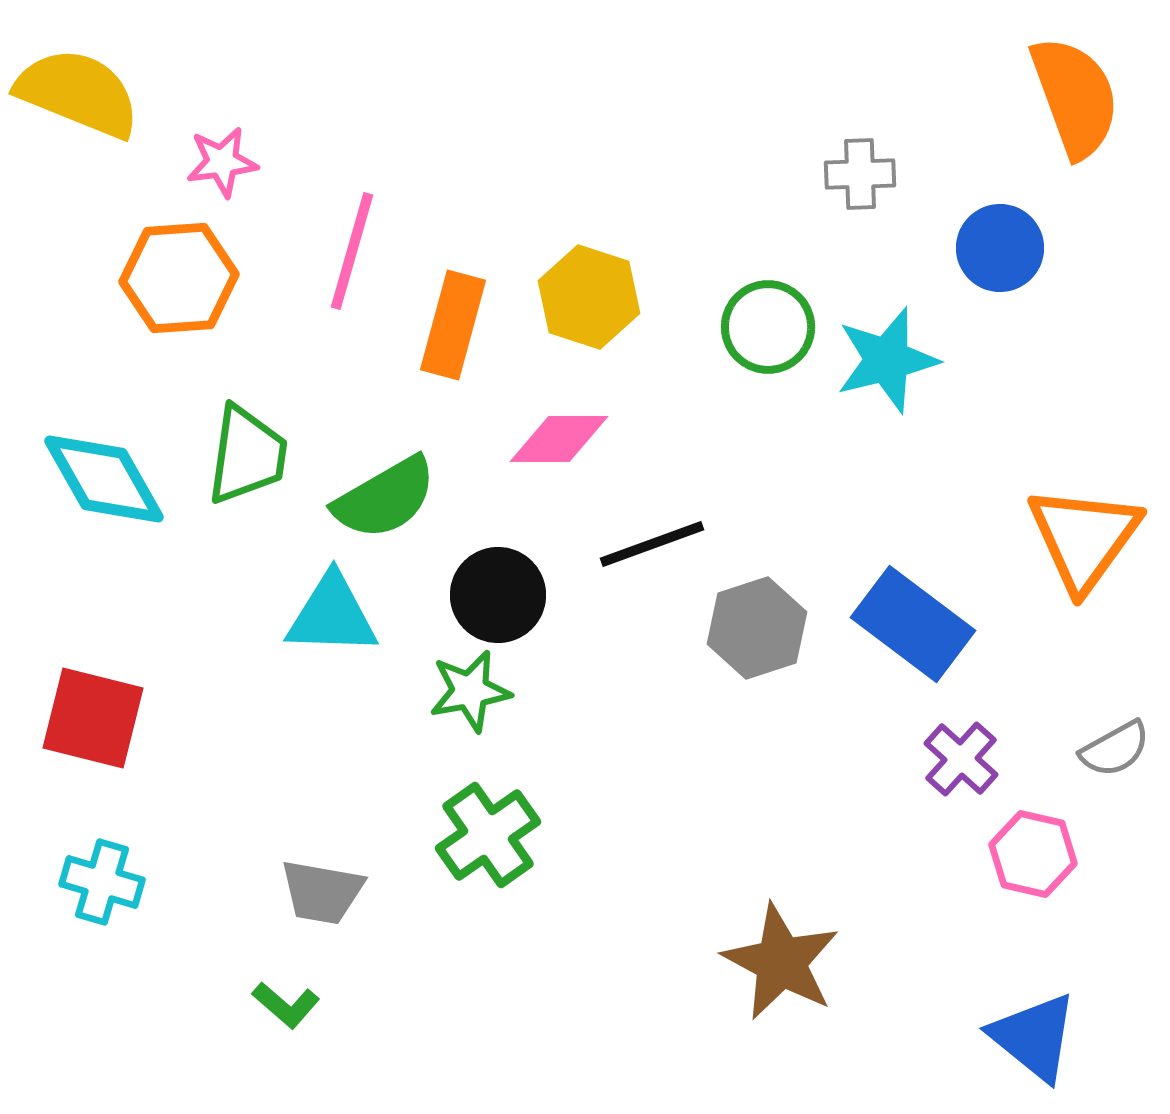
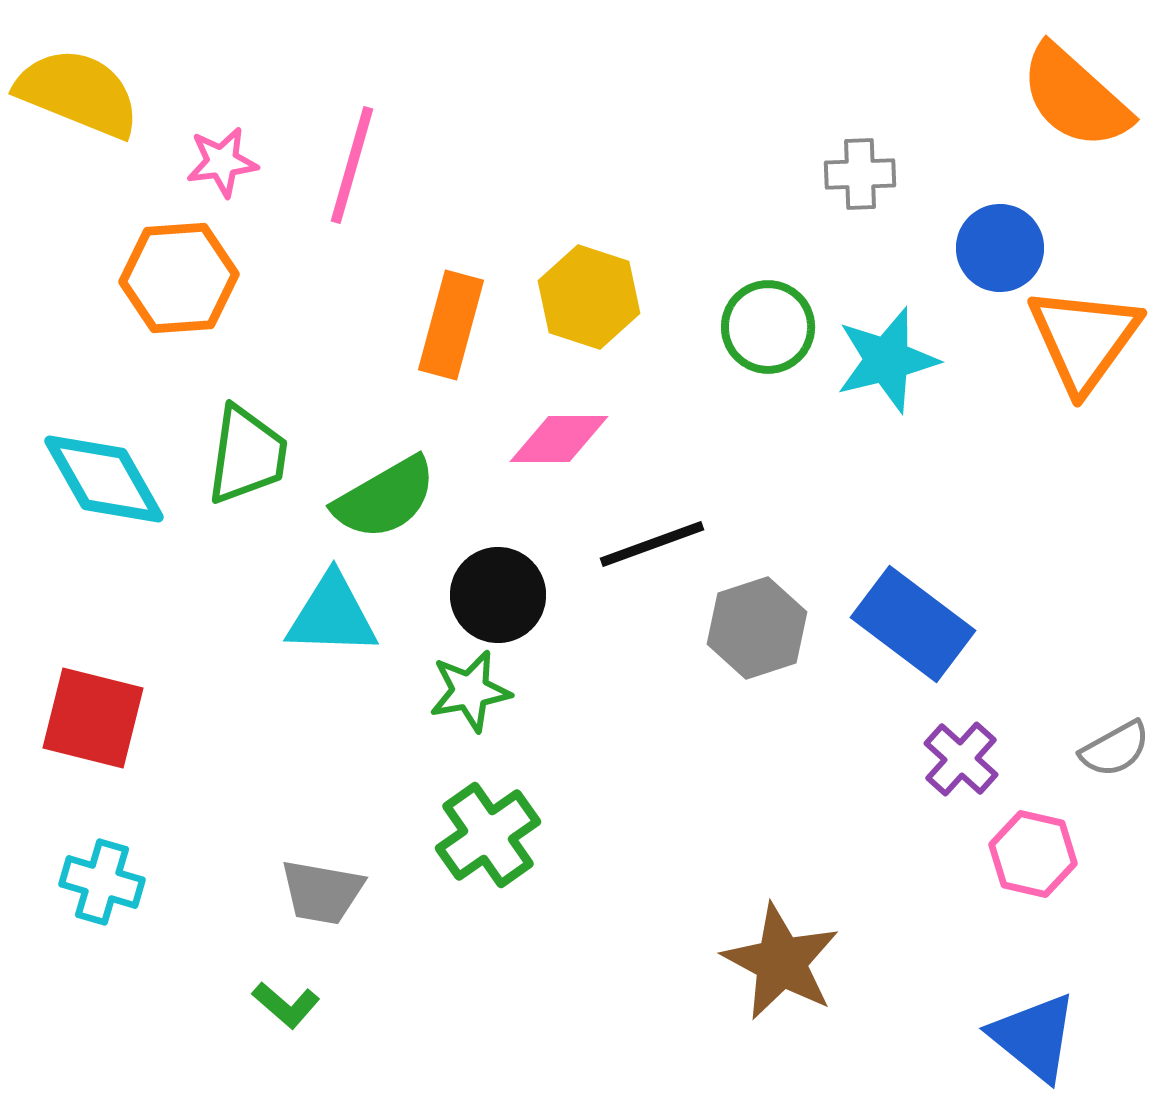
orange semicircle: rotated 152 degrees clockwise
pink line: moved 86 px up
orange rectangle: moved 2 px left
orange triangle: moved 199 px up
